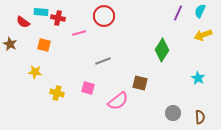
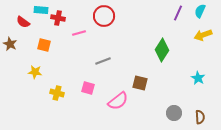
cyan rectangle: moved 2 px up
gray circle: moved 1 px right
